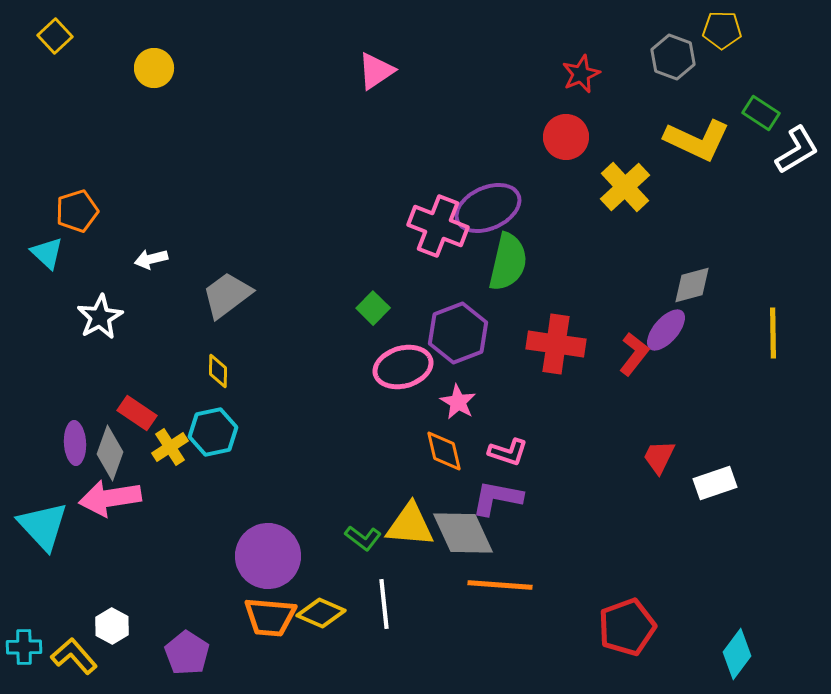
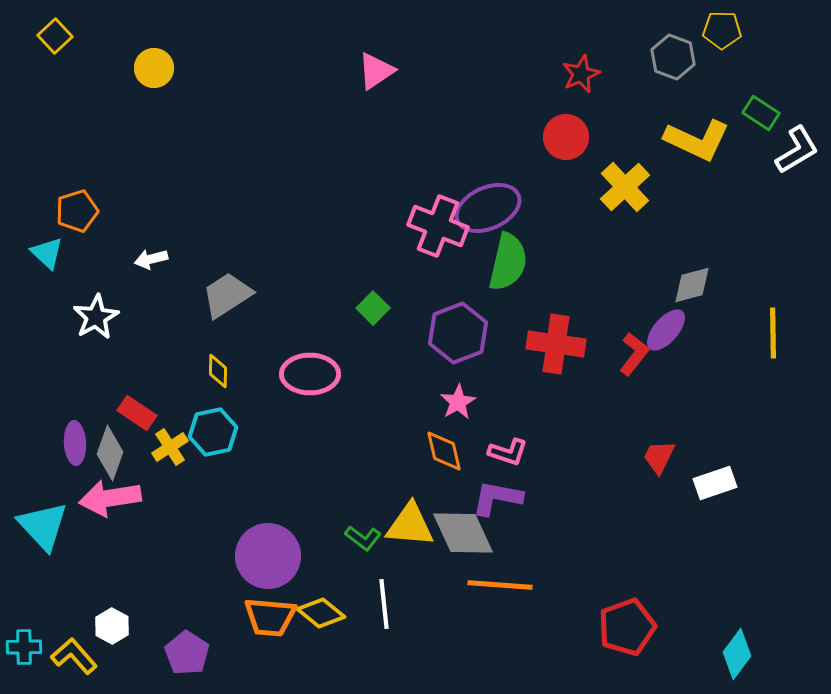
gray trapezoid at (227, 295): rotated 4 degrees clockwise
white star at (100, 317): moved 4 px left
pink ellipse at (403, 367): moved 93 px left, 7 px down; rotated 16 degrees clockwise
pink star at (458, 402): rotated 12 degrees clockwise
yellow diamond at (321, 613): rotated 15 degrees clockwise
